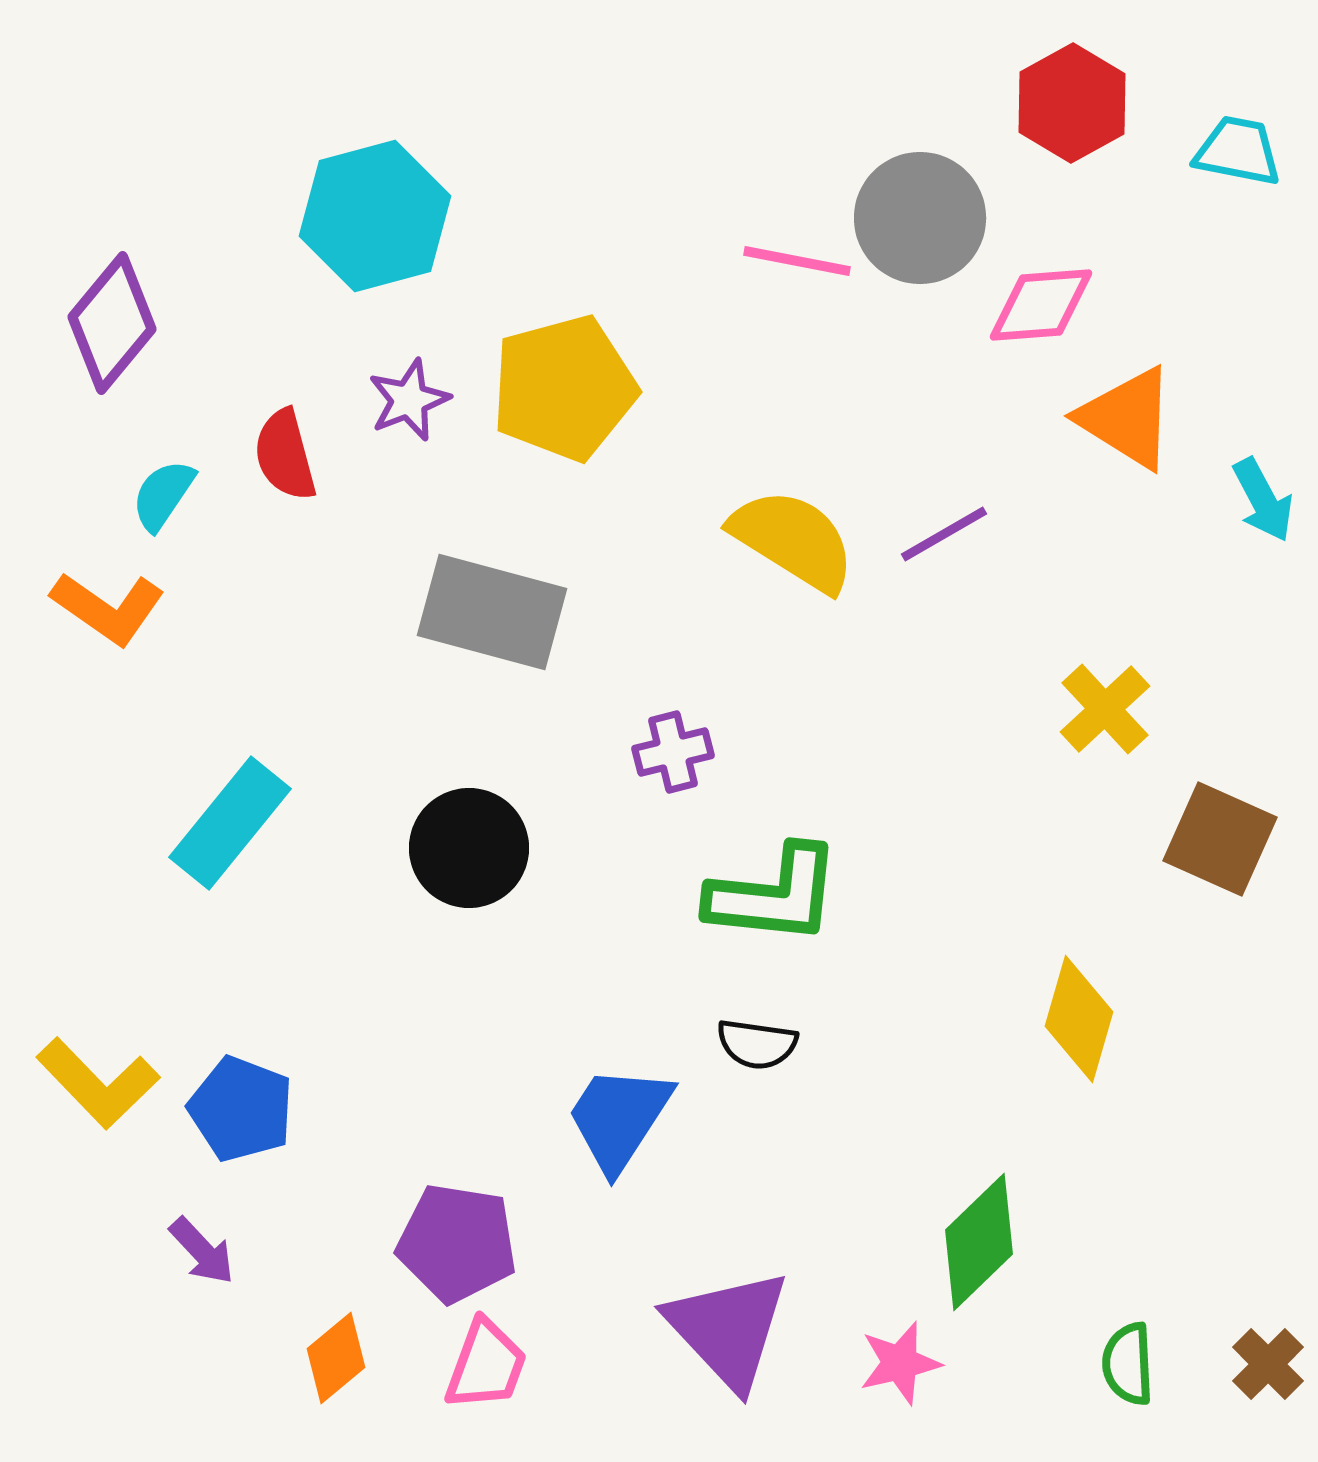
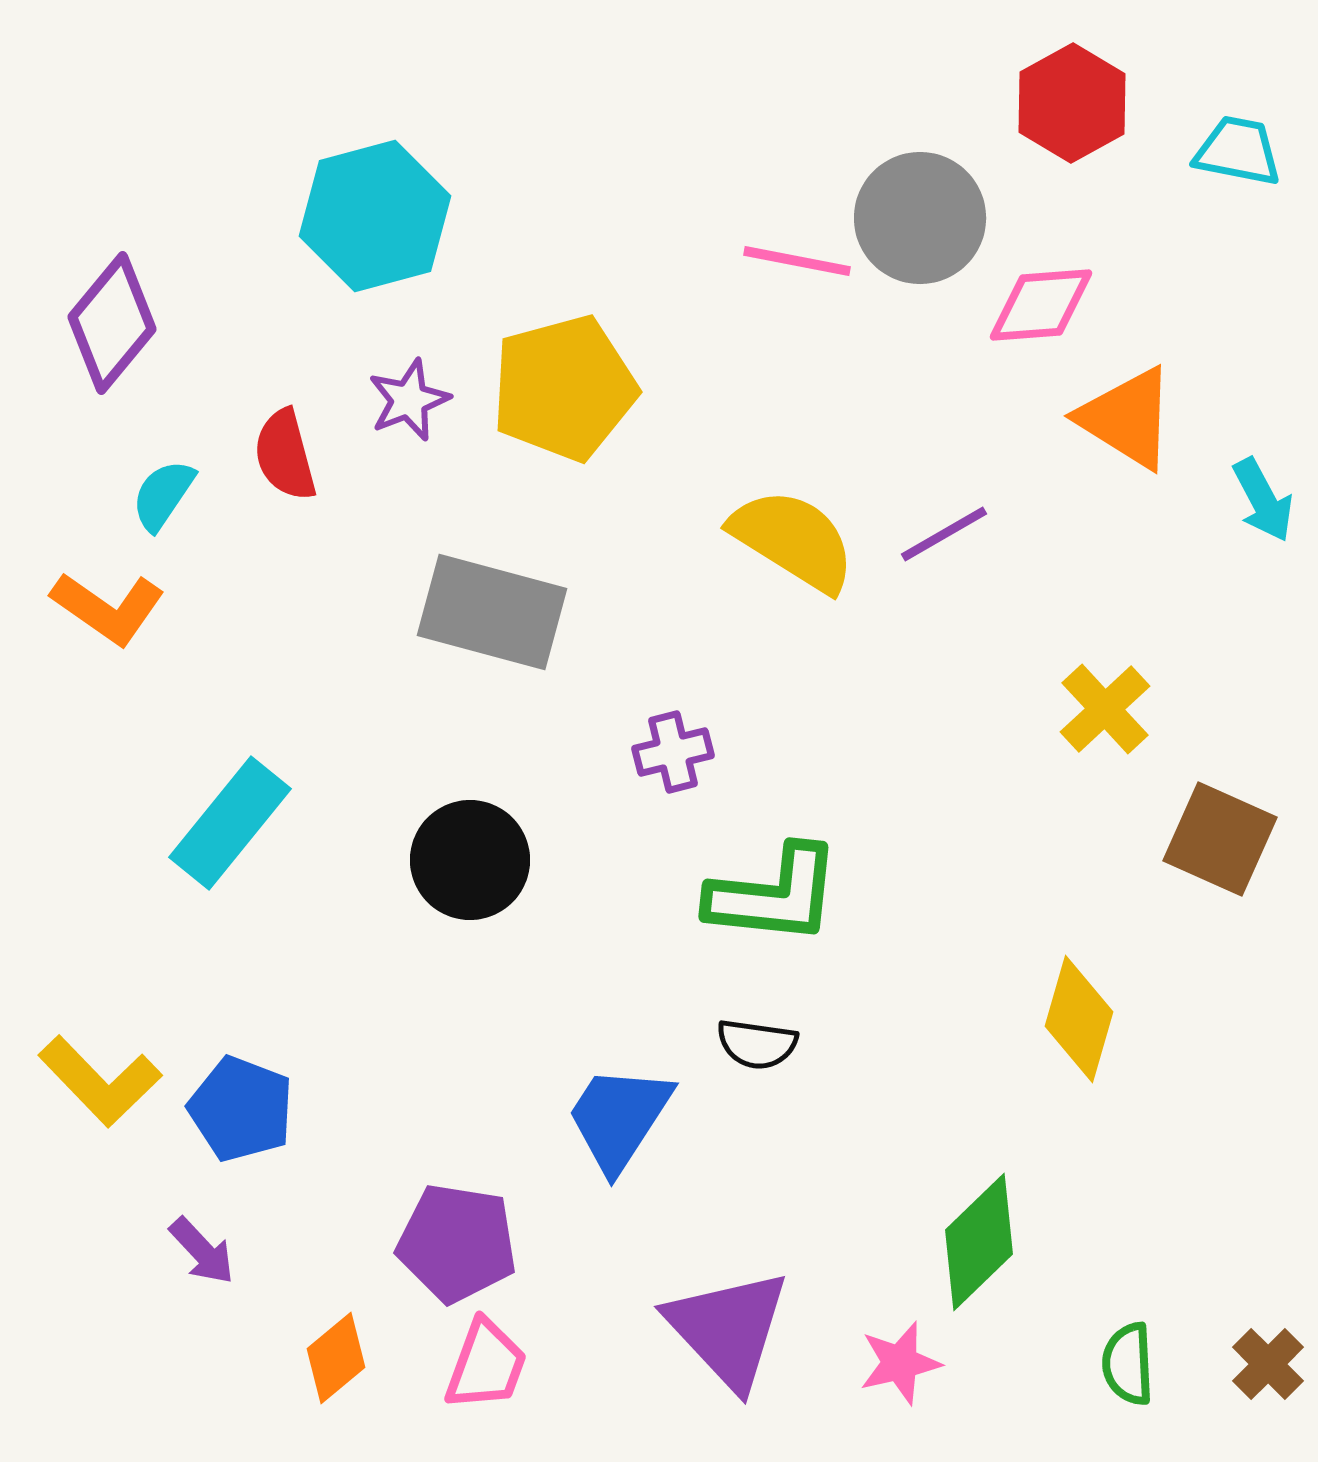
black circle: moved 1 px right, 12 px down
yellow L-shape: moved 2 px right, 2 px up
